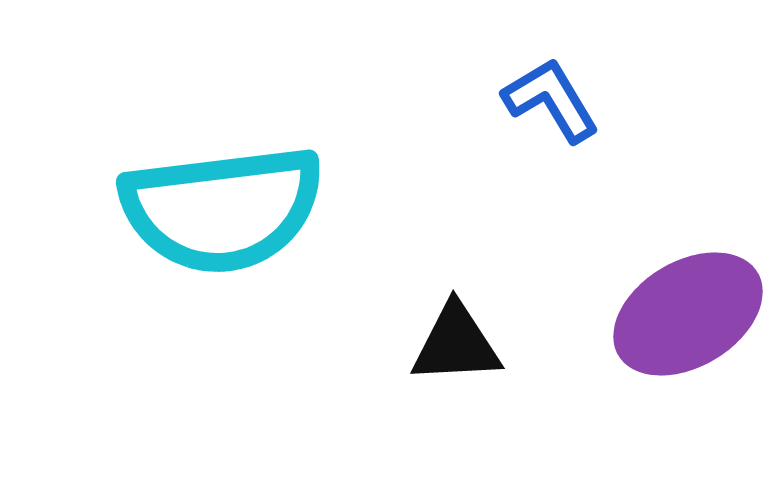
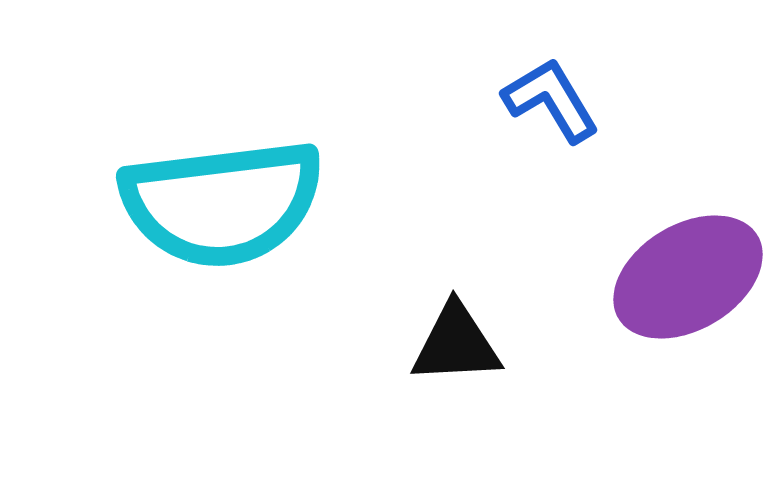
cyan semicircle: moved 6 px up
purple ellipse: moved 37 px up
